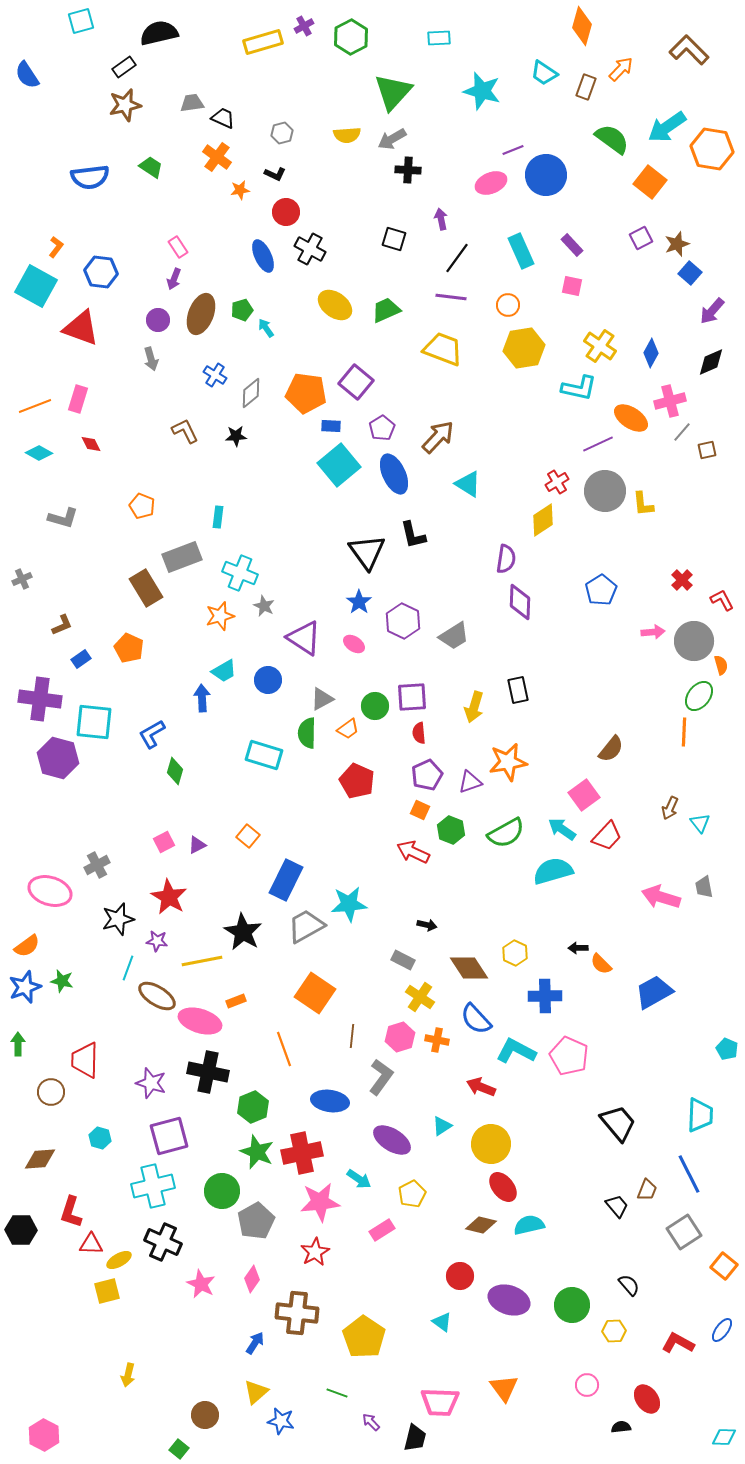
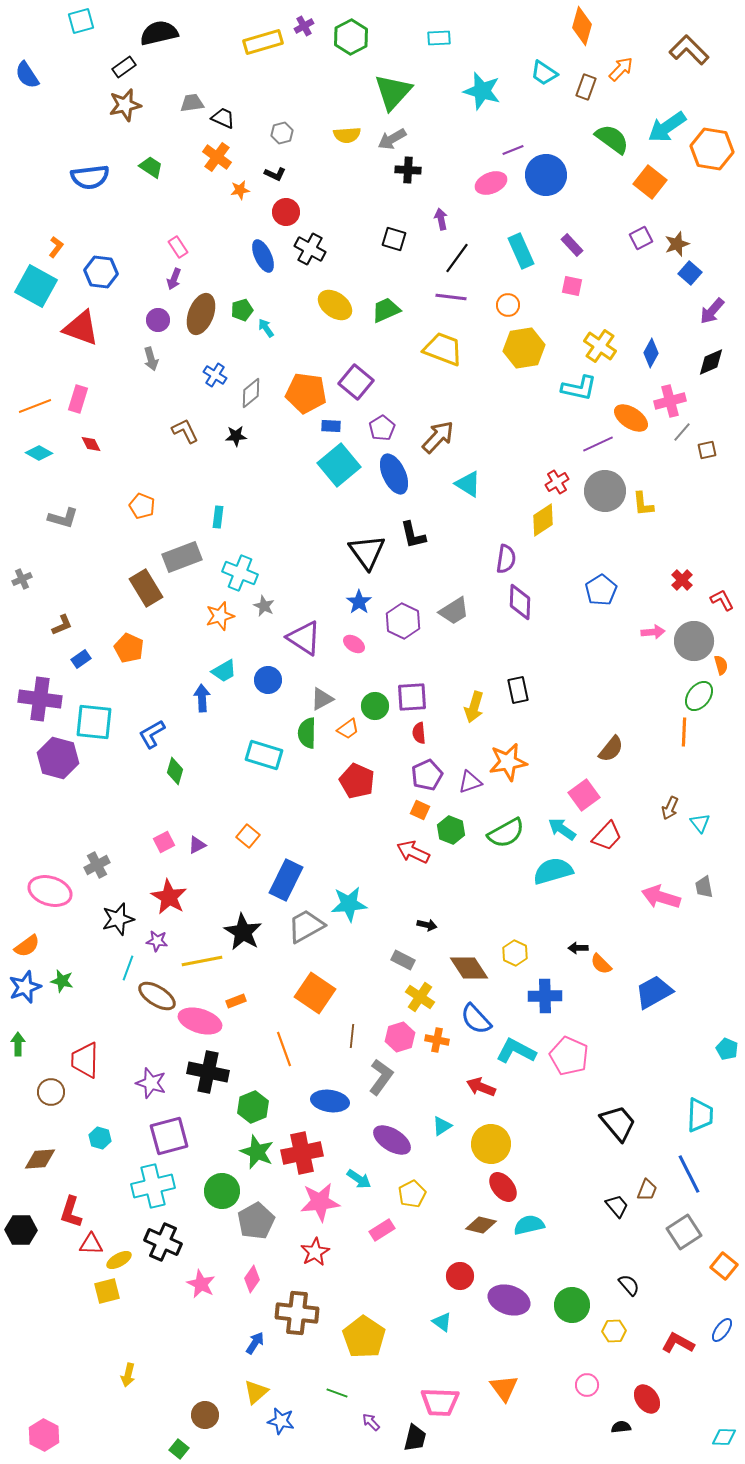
gray trapezoid at (454, 636): moved 25 px up
